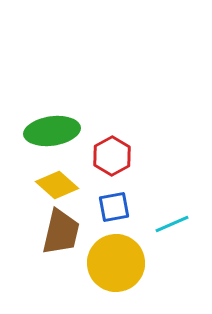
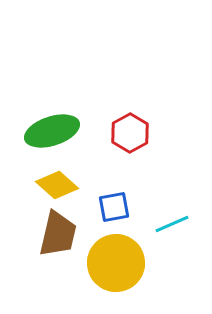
green ellipse: rotated 10 degrees counterclockwise
red hexagon: moved 18 px right, 23 px up
brown trapezoid: moved 3 px left, 2 px down
